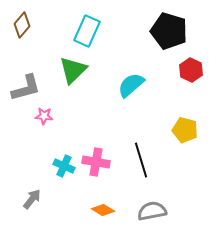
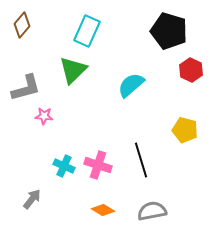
pink cross: moved 2 px right, 3 px down; rotated 8 degrees clockwise
